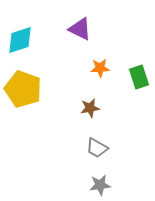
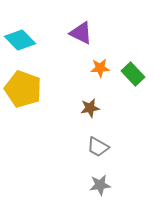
purple triangle: moved 1 px right, 4 px down
cyan diamond: rotated 64 degrees clockwise
green rectangle: moved 6 px left, 3 px up; rotated 25 degrees counterclockwise
gray trapezoid: moved 1 px right, 1 px up
